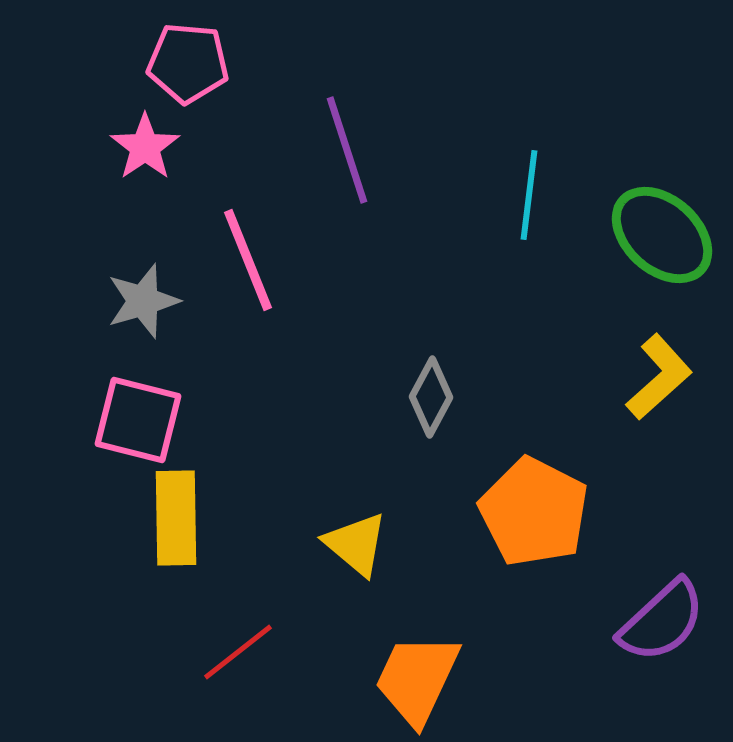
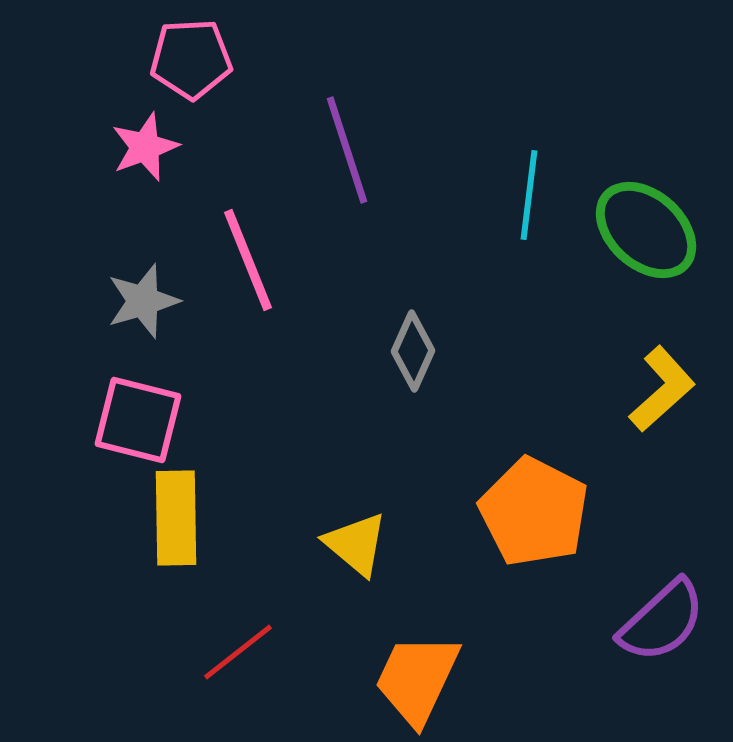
pink pentagon: moved 3 px right, 4 px up; rotated 8 degrees counterclockwise
pink star: rotated 14 degrees clockwise
green ellipse: moved 16 px left, 5 px up
yellow L-shape: moved 3 px right, 12 px down
gray diamond: moved 18 px left, 46 px up; rotated 4 degrees counterclockwise
